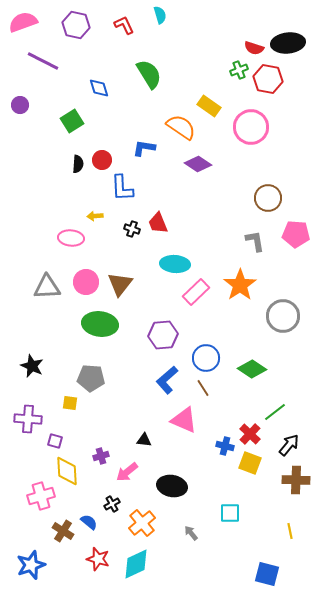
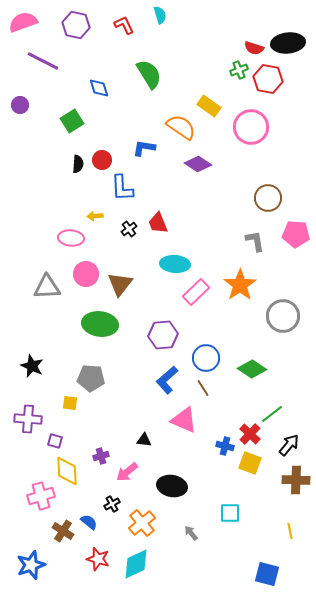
black cross at (132, 229): moved 3 px left; rotated 35 degrees clockwise
pink circle at (86, 282): moved 8 px up
green line at (275, 412): moved 3 px left, 2 px down
